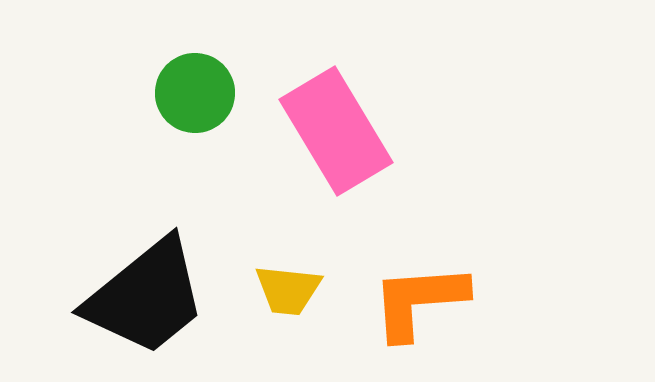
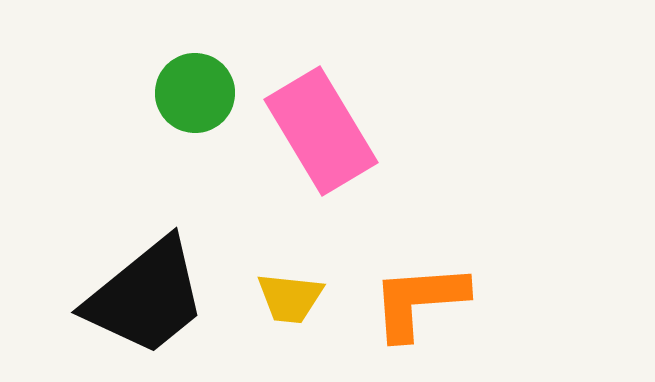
pink rectangle: moved 15 px left
yellow trapezoid: moved 2 px right, 8 px down
